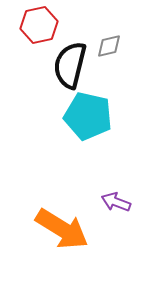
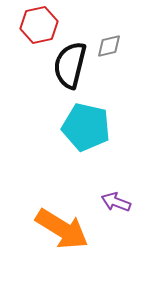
cyan pentagon: moved 2 px left, 11 px down
